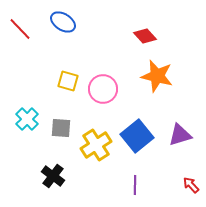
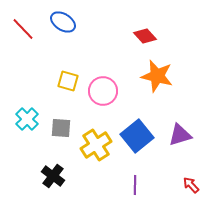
red line: moved 3 px right
pink circle: moved 2 px down
